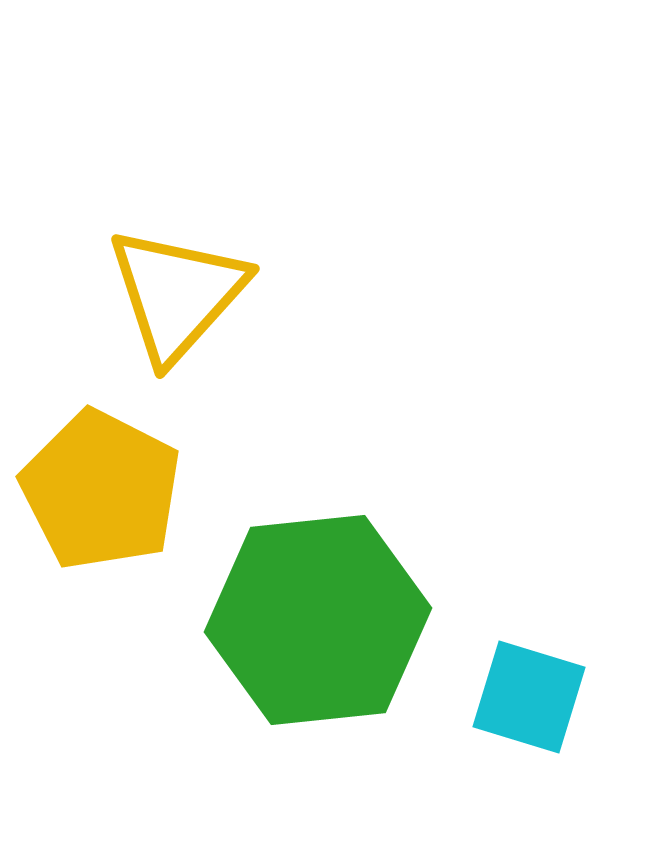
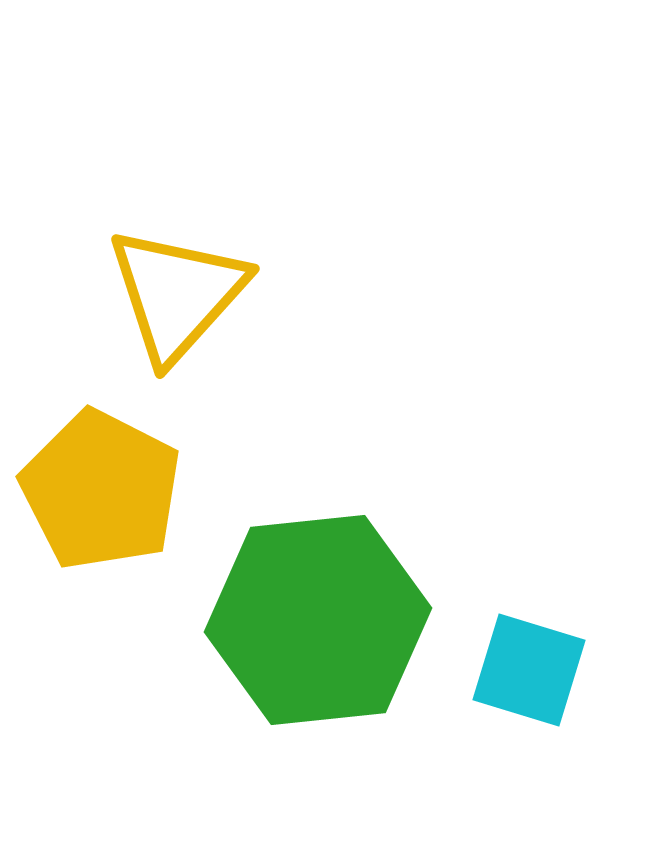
cyan square: moved 27 px up
